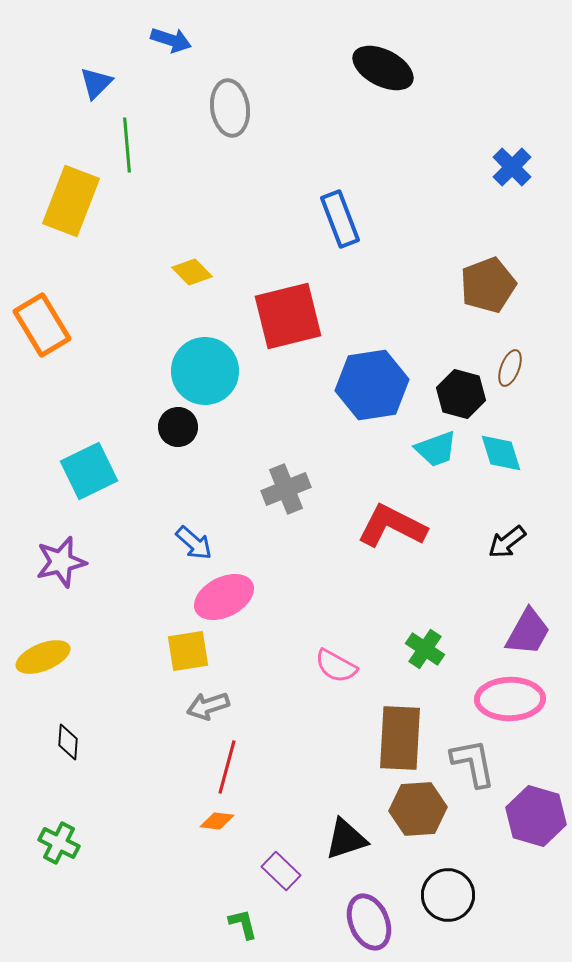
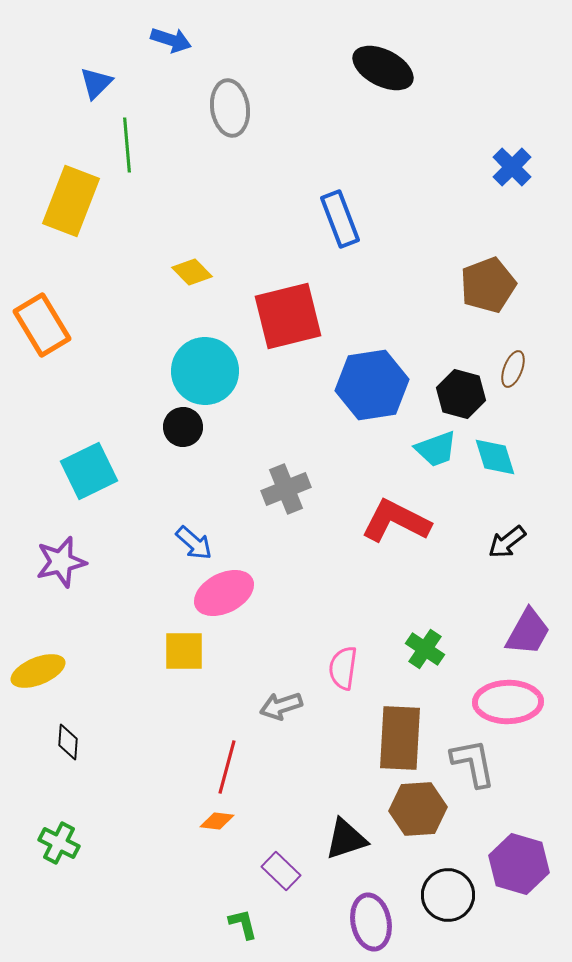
brown ellipse at (510, 368): moved 3 px right, 1 px down
black circle at (178, 427): moved 5 px right
cyan diamond at (501, 453): moved 6 px left, 4 px down
red L-shape at (392, 526): moved 4 px right, 5 px up
pink ellipse at (224, 597): moved 4 px up
yellow square at (188, 651): moved 4 px left; rotated 9 degrees clockwise
yellow ellipse at (43, 657): moved 5 px left, 14 px down
pink semicircle at (336, 666): moved 7 px right, 2 px down; rotated 69 degrees clockwise
pink ellipse at (510, 699): moved 2 px left, 3 px down
gray arrow at (208, 706): moved 73 px right
purple hexagon at (536, 816): moved 17 px left, 48 px down
purple ellipse at (369, 922): moved 2 px right; rotated 12 degrees clockwise
